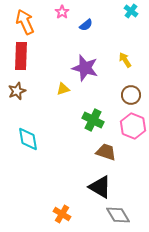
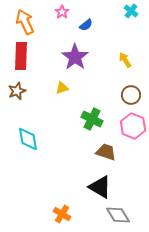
purple star: moved 10 px left, 11 px up; rotated 20 degrees clockwise
yellow triangle: moved 1 px left, 1 px up
green cross: moved 1 px left, 1 px up
